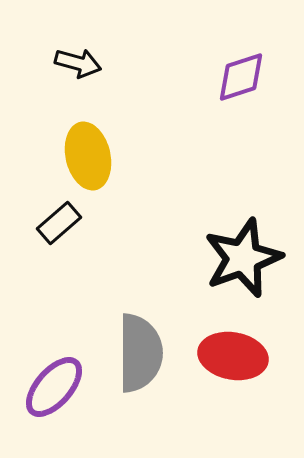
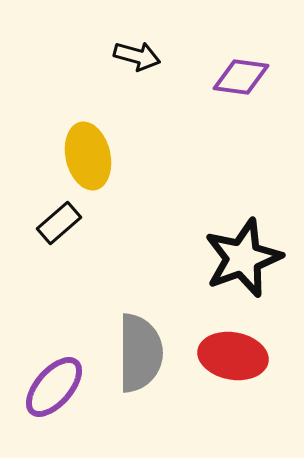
black arrow: moved 59 px right, 7 px up
purple diamond: rotated 26 degrees clockwise
